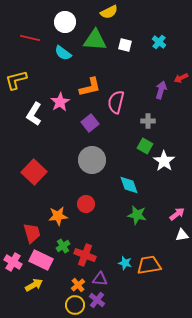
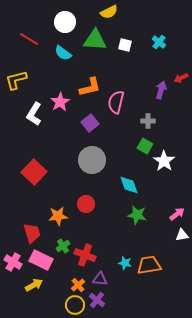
red line: moved 1 px left, 1 px down; rotated 18 degrees clockwise
